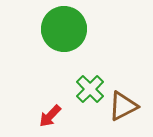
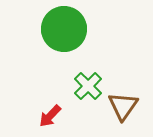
green cross: moved 2 px left, 3 px up
brown triangle: rotated 28 degrees counterclockwise
